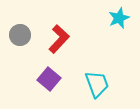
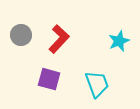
cyan star: moved 23 px down
gray circle: moved 1 px right
purple square: rotated 25 degrees counterclockwise
